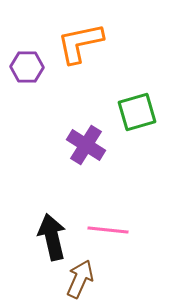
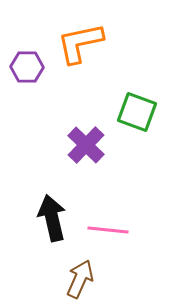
green square: rotated 36 degrees clockwise
purple cross: rotated 12 degrees clockwise
black arrow: moved 19 px up
